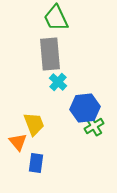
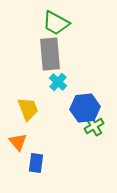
green trapezoid: moved 5 px down; rotated 36 degrees counterclockwise
yellow trapezoid: moved 6 px left, 15 px up
